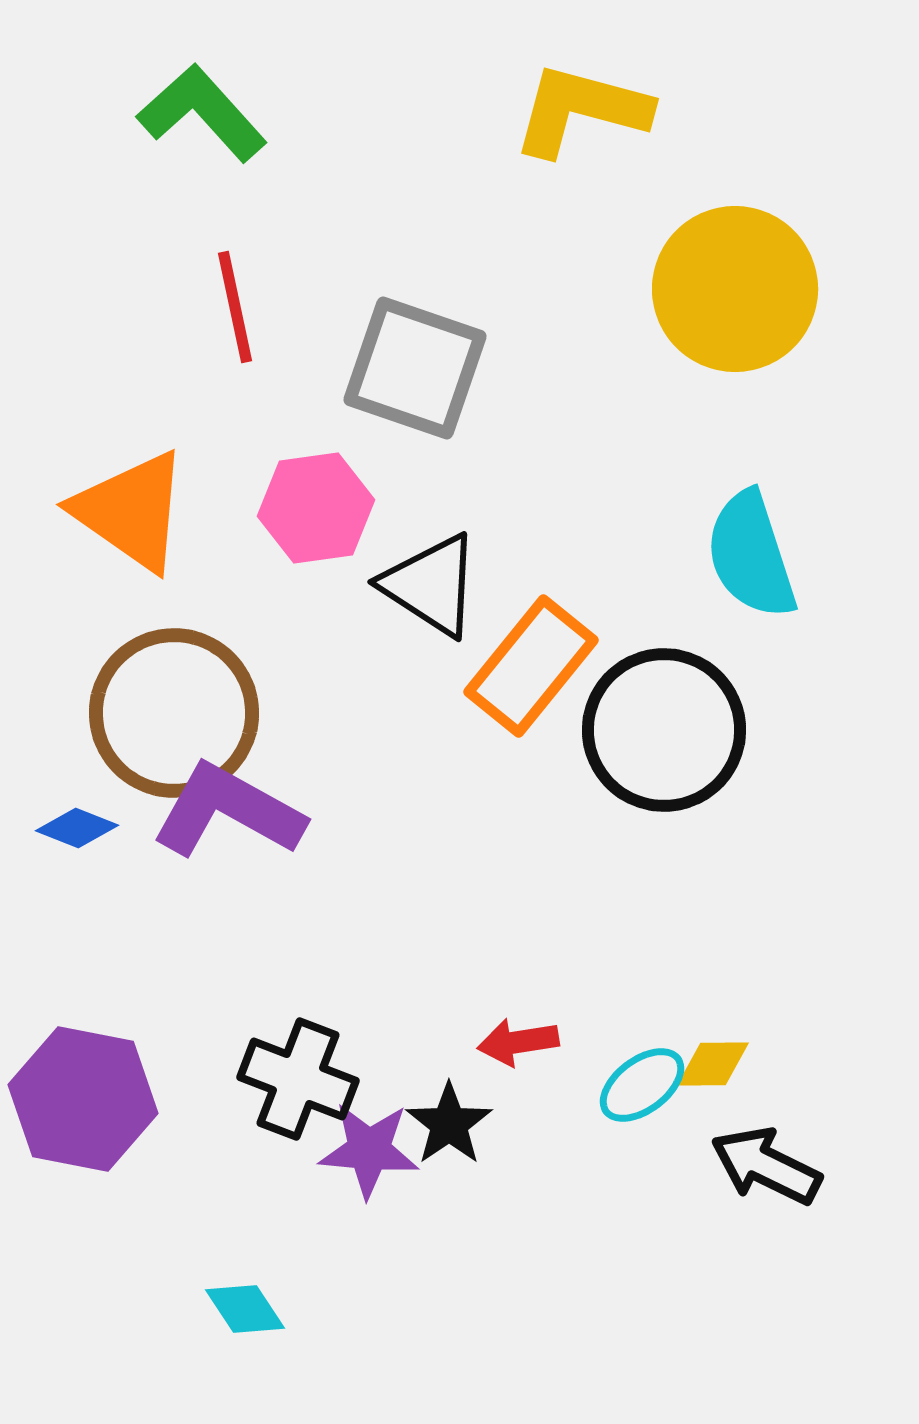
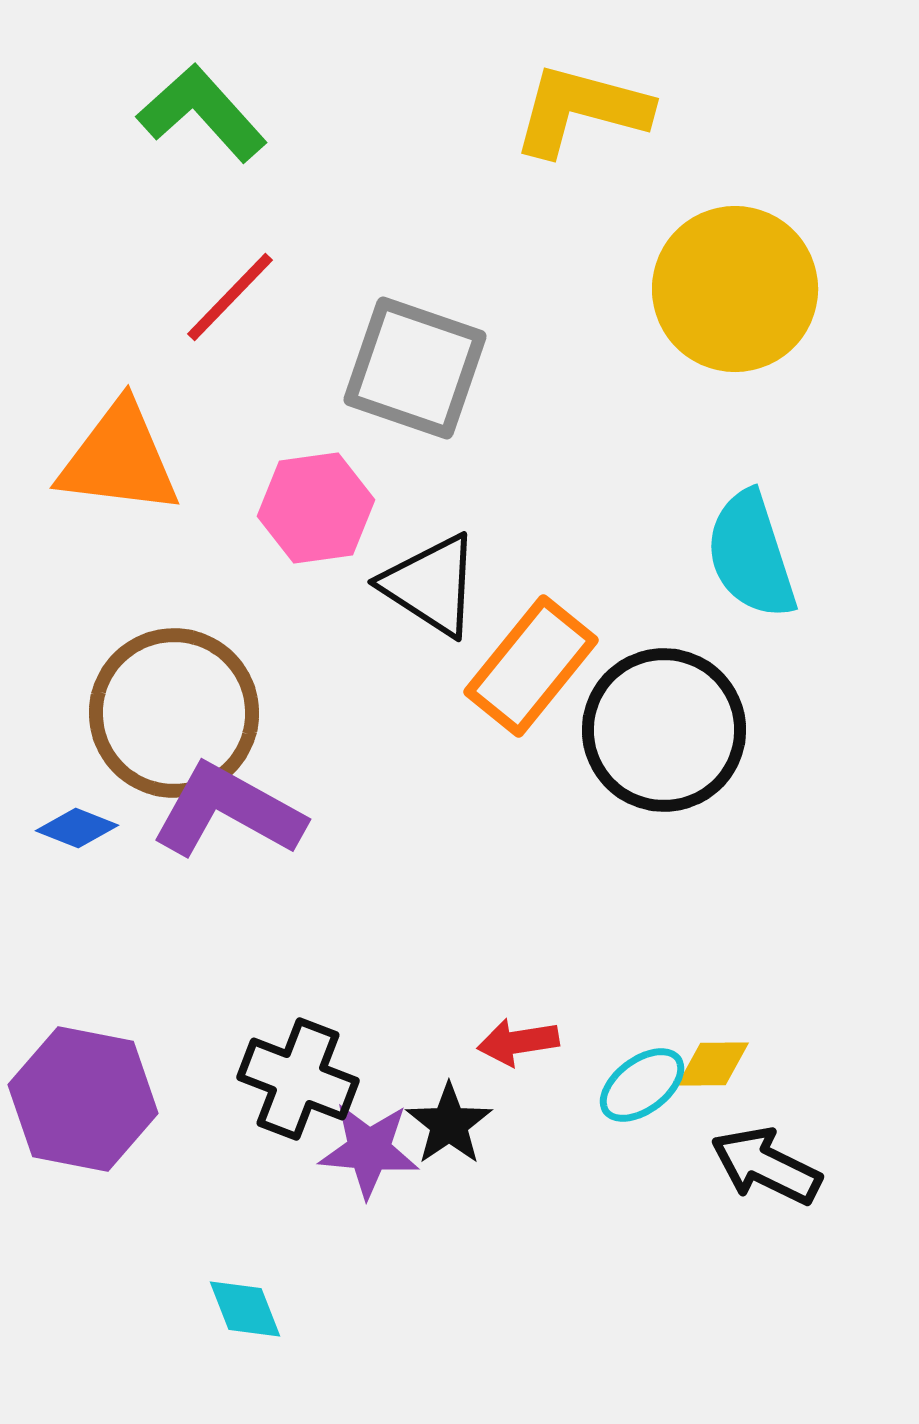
red line: moved 5 px left, 10 px up; rotated 56 degrees clockwise
orange triangle: moved 12 px left, 52 px up; rotated 28 degrees counterclockwise
cyan diamond: rotated 12 degrees clockwise
